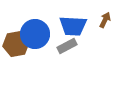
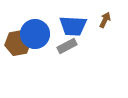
brown hexagon: moved 2 px right, 1 px up
